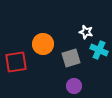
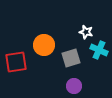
orange circle: moved 1 px right, 1 px down
